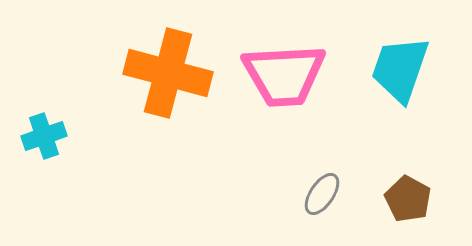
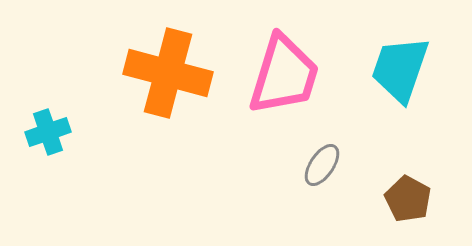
pink trapezoid: rotated 70 degrees counterclockwise
cyan cross: moved 4 px right, 4 px up
gray ellipse: moved 29 px up
